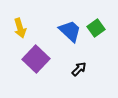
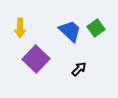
yellow arrow: rotated 18 degrees clockwise
